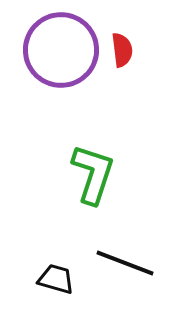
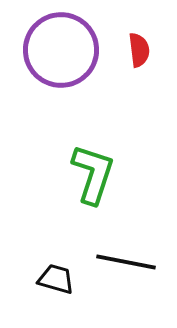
red semicircle: moved 17 px right
black line: moved 1 px right, 1 px up; rotated 10 degrees counterclockwise
